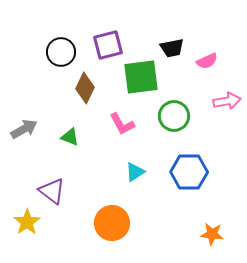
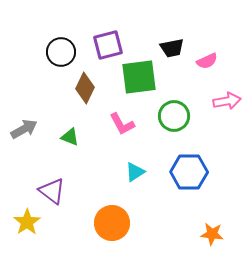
green square: moved 2 px left
